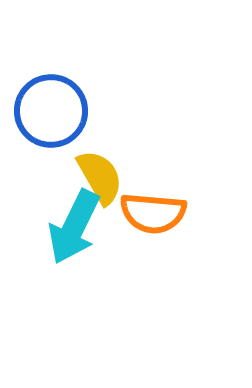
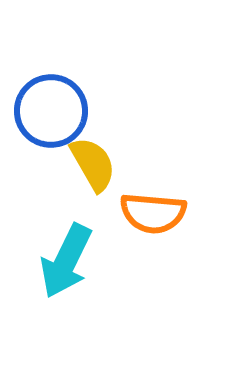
yellow semicircle: moved 7 px left, 13 px up
cyan arrow: moved 8 px left, 34 px down
